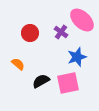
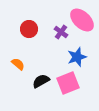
red circle: moved 1 px left, 4 px up
pink square: rotated 10 degrees counterclockwise
